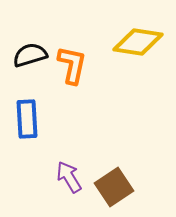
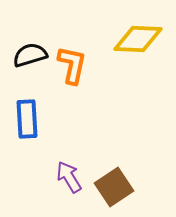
yellow diamond: moved 3 px up; rotated 6 degrees counterclockwise
